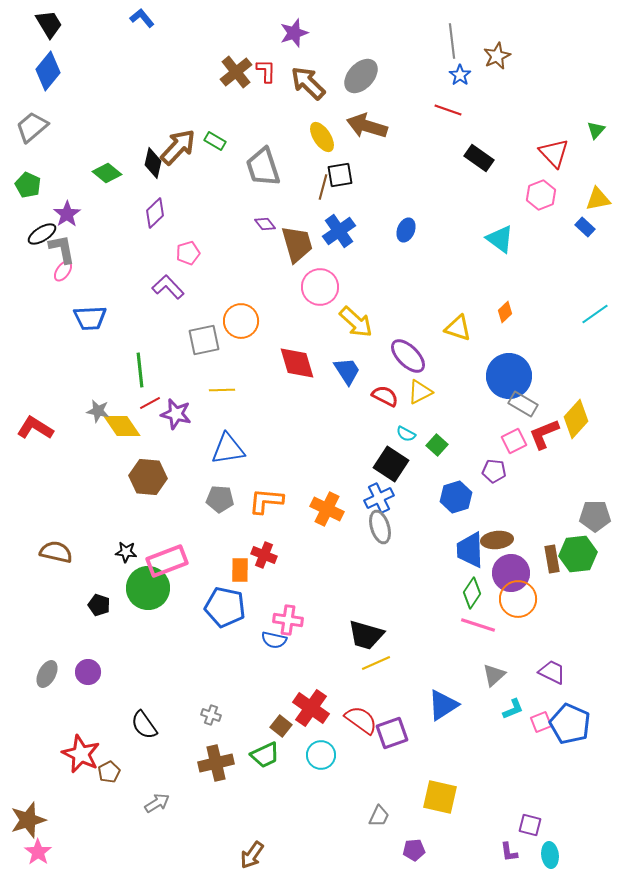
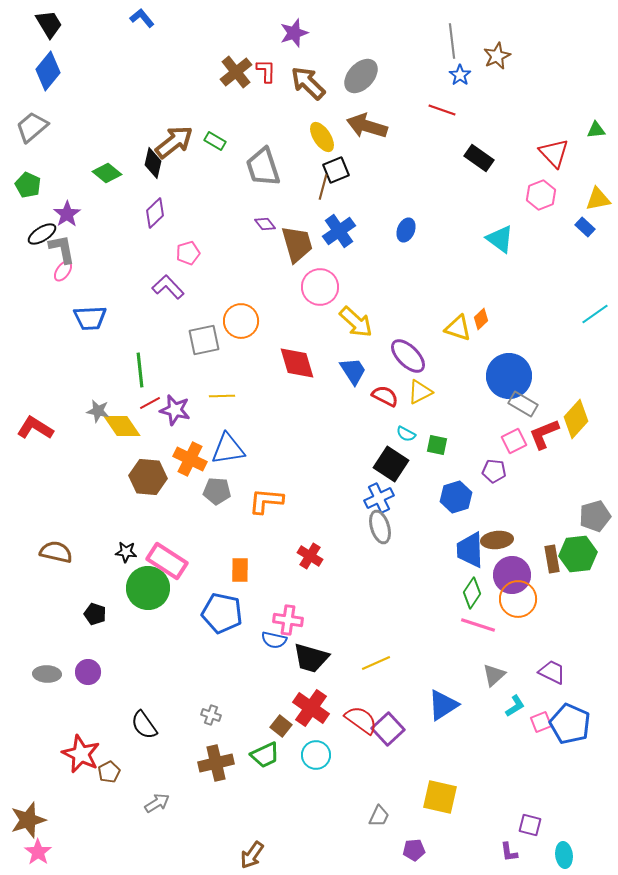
red line at (448, 110): moved 6 px left
green triangle at (596, 130): rotated 42 degrees clockwise
brown arrow at (178, 147): moved 4 px left, 5 px up; rotated 9 degrees clockwise
black square at (340, 175): moved 4 px left, 5 px up; rotated 12 degrees counterclockwise
orange diamond at (505, 312): moved 24 px left, 7 px down
blue trapezoid at (347, 371): moved 6 px right
yellow line at (222, 390): moved 6 px down
purple star at (176, 414): moved 1 px left, 4 px up
green square at (437, 445): rotated 30 degrees counterclockwise
gray pentagon at (220, 499): moved 3 px left, 8 px up
orange cross at (327, 509): moved 137 px left, 50 px up
gray pentagon at (595, 516): rotated 16 degrees counterclockwise
red cross at (264, 555): moved 46 px right, 1 px down; rotated 10 degrees clockwise
pink rectangle at (167, 561): rotated 54 degrees clockwise
purple circle at (511, 573): moved 1 px right, 2 px down
black pentagon at (99, 605): moved 4 px left, 9 px down
blue pentagon at (225, 607): moved 3 px left, 6 px down
black trapezoid at (366, 635): moved 55 px left, 23 px down
gray ellipse at (47, 674): rotated 64 degrees clockwise
cyan L-shape at (513, 709): moved 2 px right, 3 px up; rotated 10 degrees counterclockwise
purple square at (392, 733): moved 4 px left, 4 px up; rotated 24 degrees counterclockwise
cyan circle at (321, 755): moved 5 px left
cyan ellipse at (550, 855): moved 14 px right
